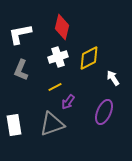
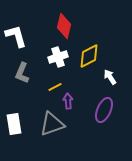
red diamond: moved 2 px right, 1 px up
white L-shape: moved 4 px left, 2 px down; rotated 85 degrees clockwise
yellow diamond: moved 2 px up
gray L-shape: moved 1 px right, 3 px down
white arrow: moved 3 px left, 1 px up
purple arrow: moved 1 px up; rotated 140 degrees clockwise
purple ellipse: moved 2 px up
white rectangle: moved 1 px up
